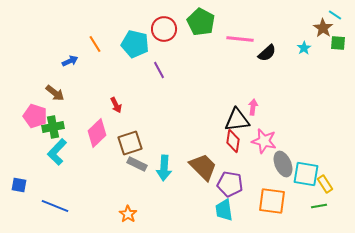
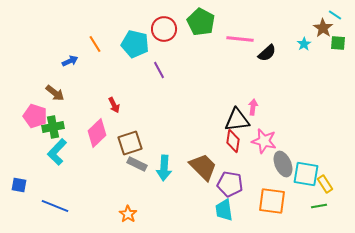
cyan star: moved 4 px up
red arrow: moved 2 px left
